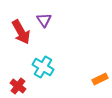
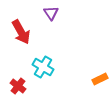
purple triangle: moved 7 px right, 7 px up
